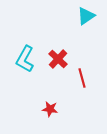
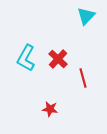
cyan triangle: rotated 12 degrees counterclockwise
cyan L-shape: moved 1 px right, 1 px up
red line: moved 1 px right
